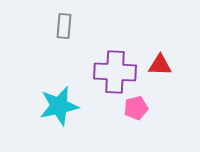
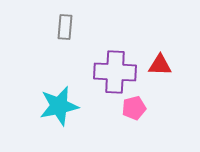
gray rectangle: moved 1 px right, 1 px down
pink pentagon: moved 2 px left
